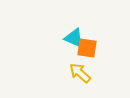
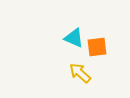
orange square: moved 10 px right, 1 px up; rotated 15 degrees counterclockwise
